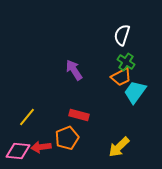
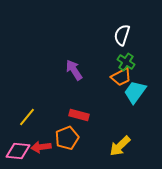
yellow arrow: moved 1 px right, 1 px up
